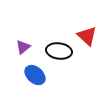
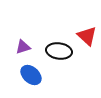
purple triangle: rotated 21 degrees clockwise
blue ellipse: moved 4 px left
